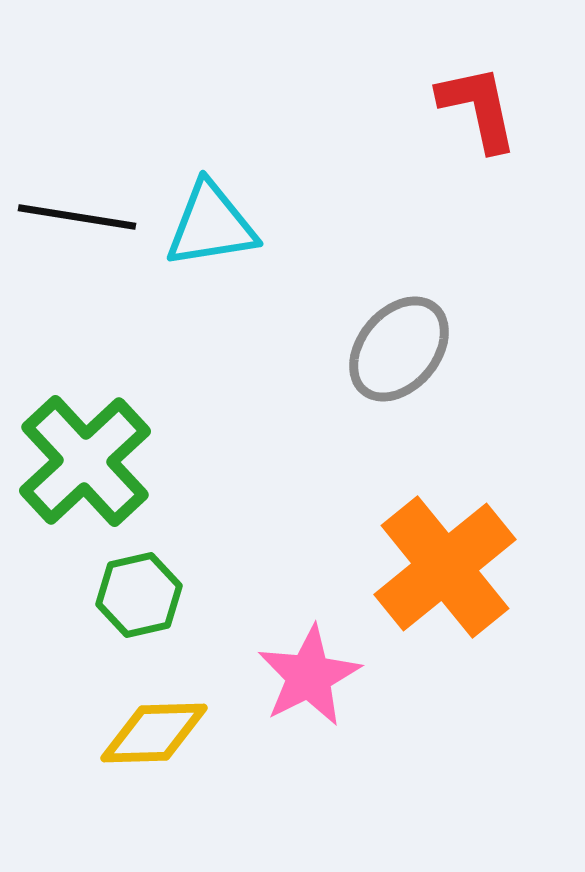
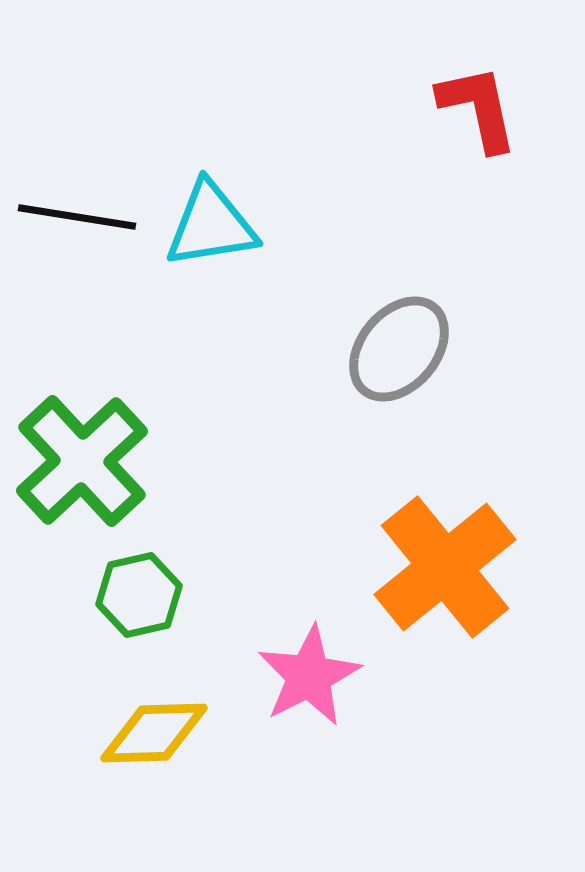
green cross: moved 3 px left
